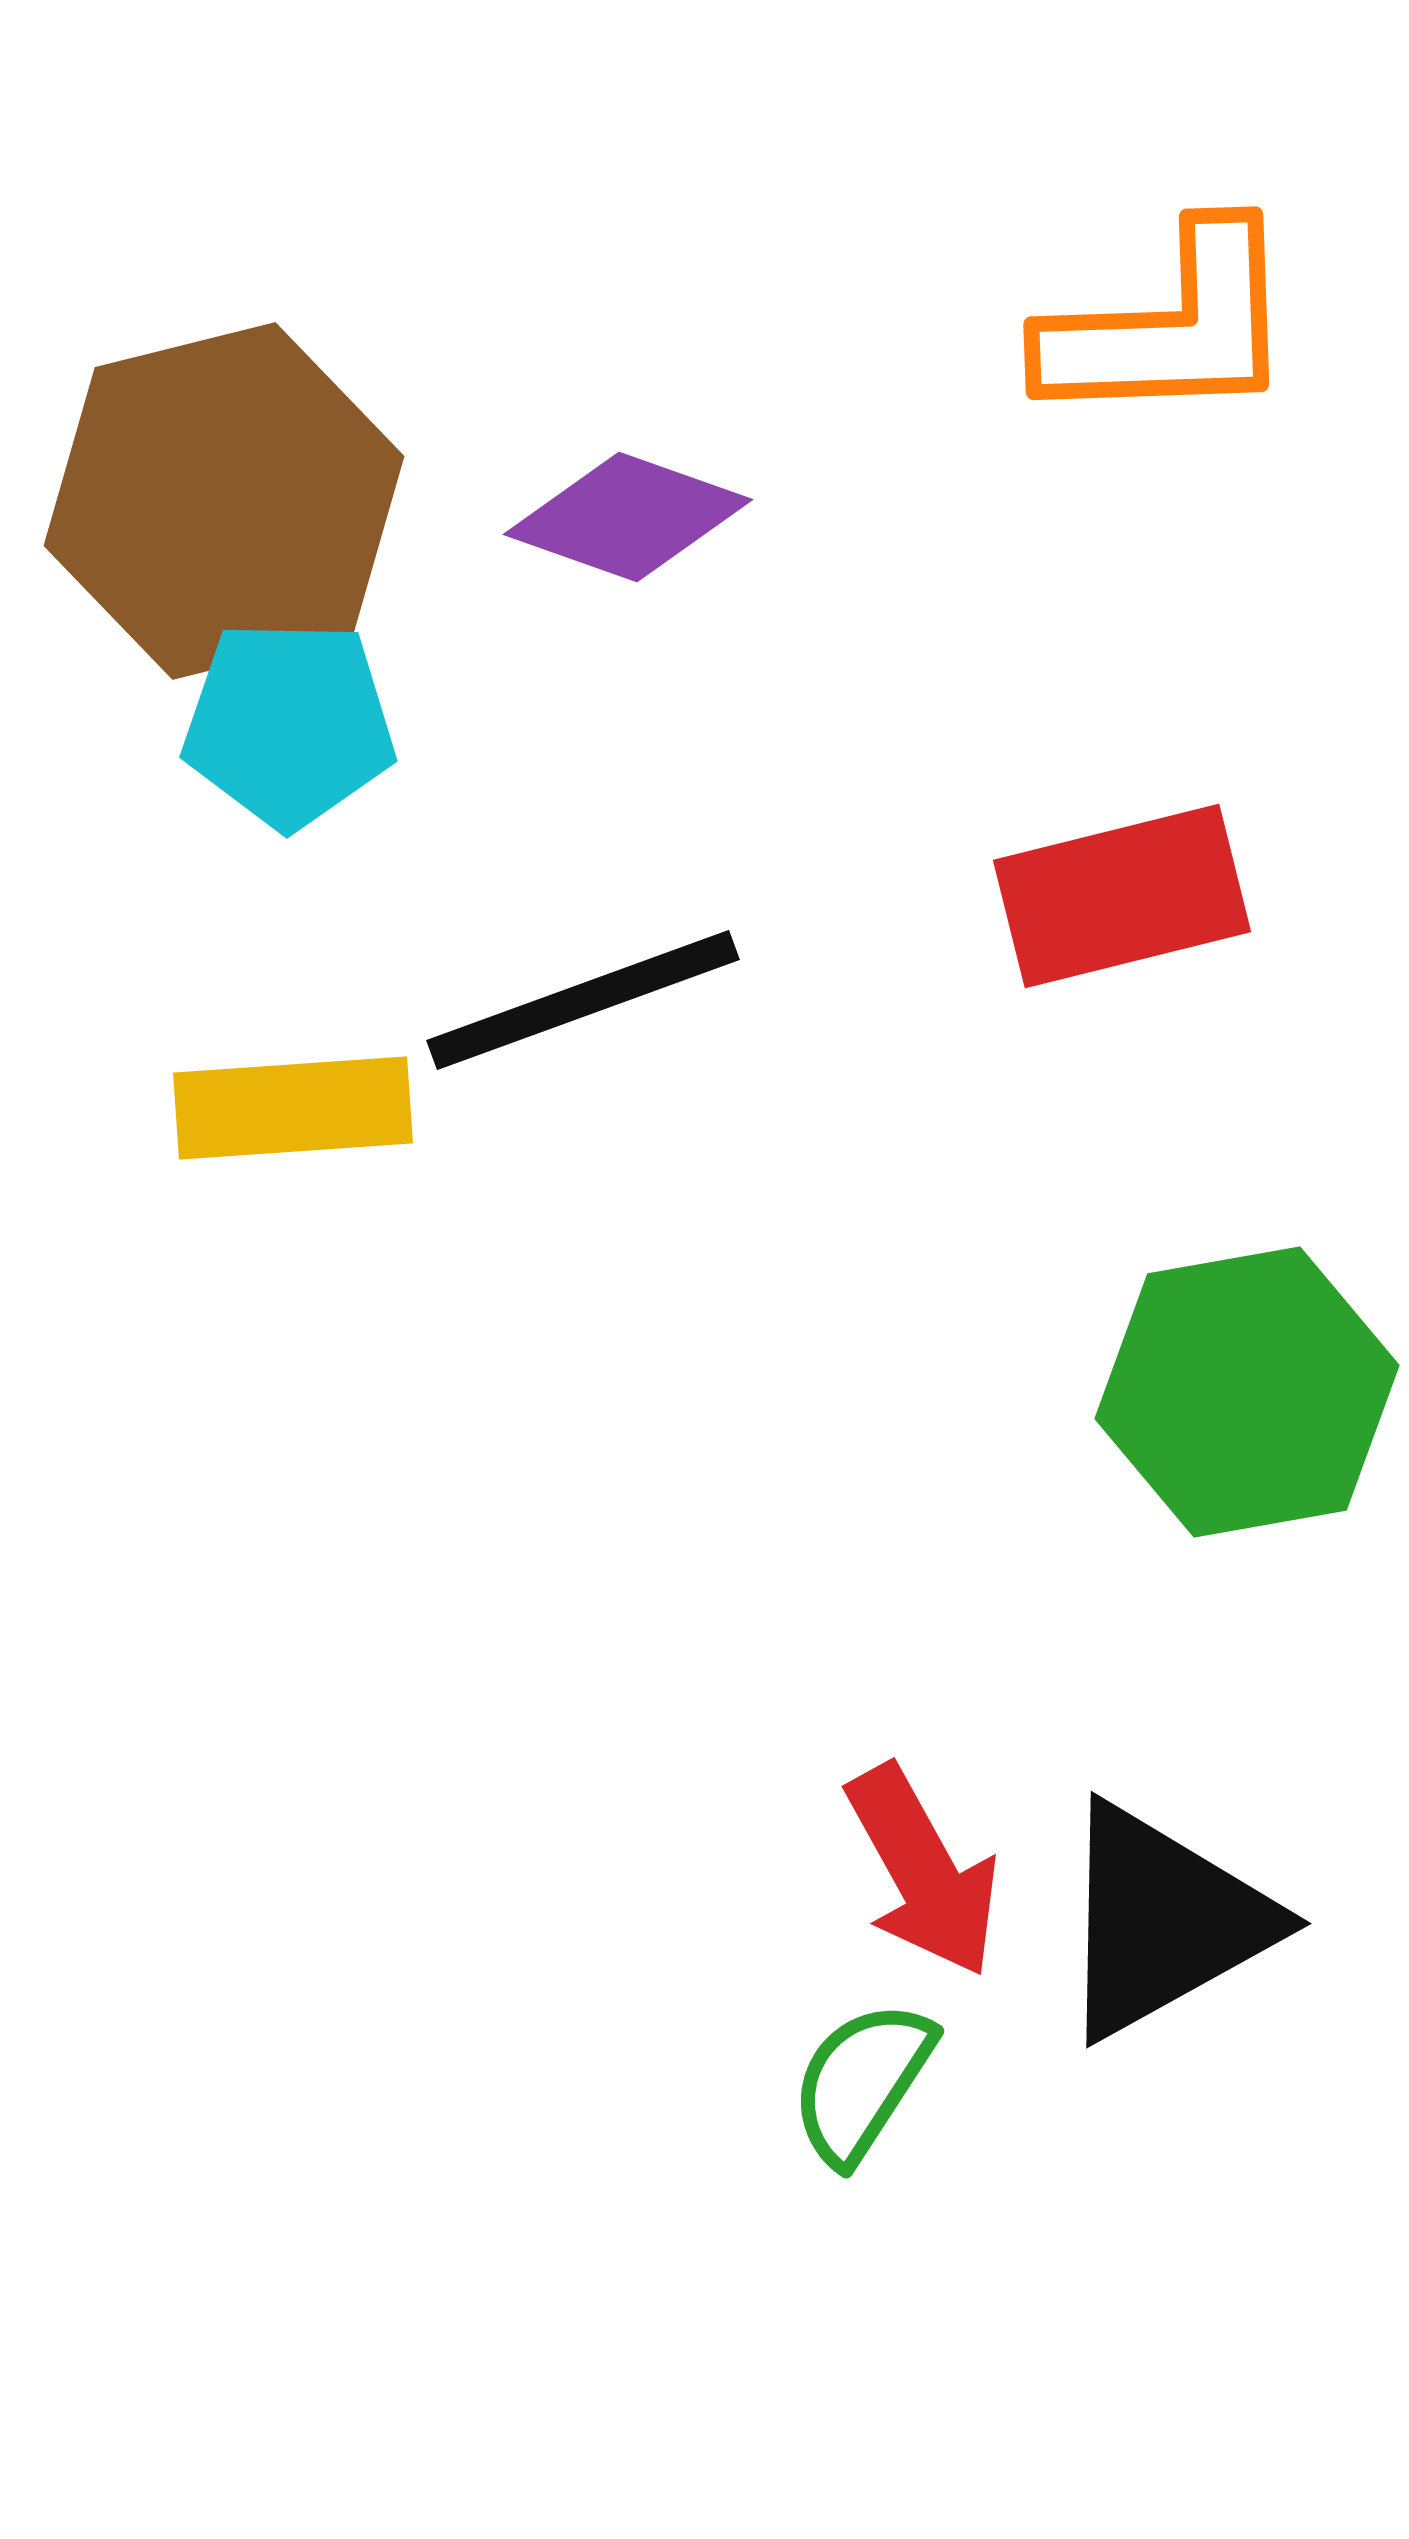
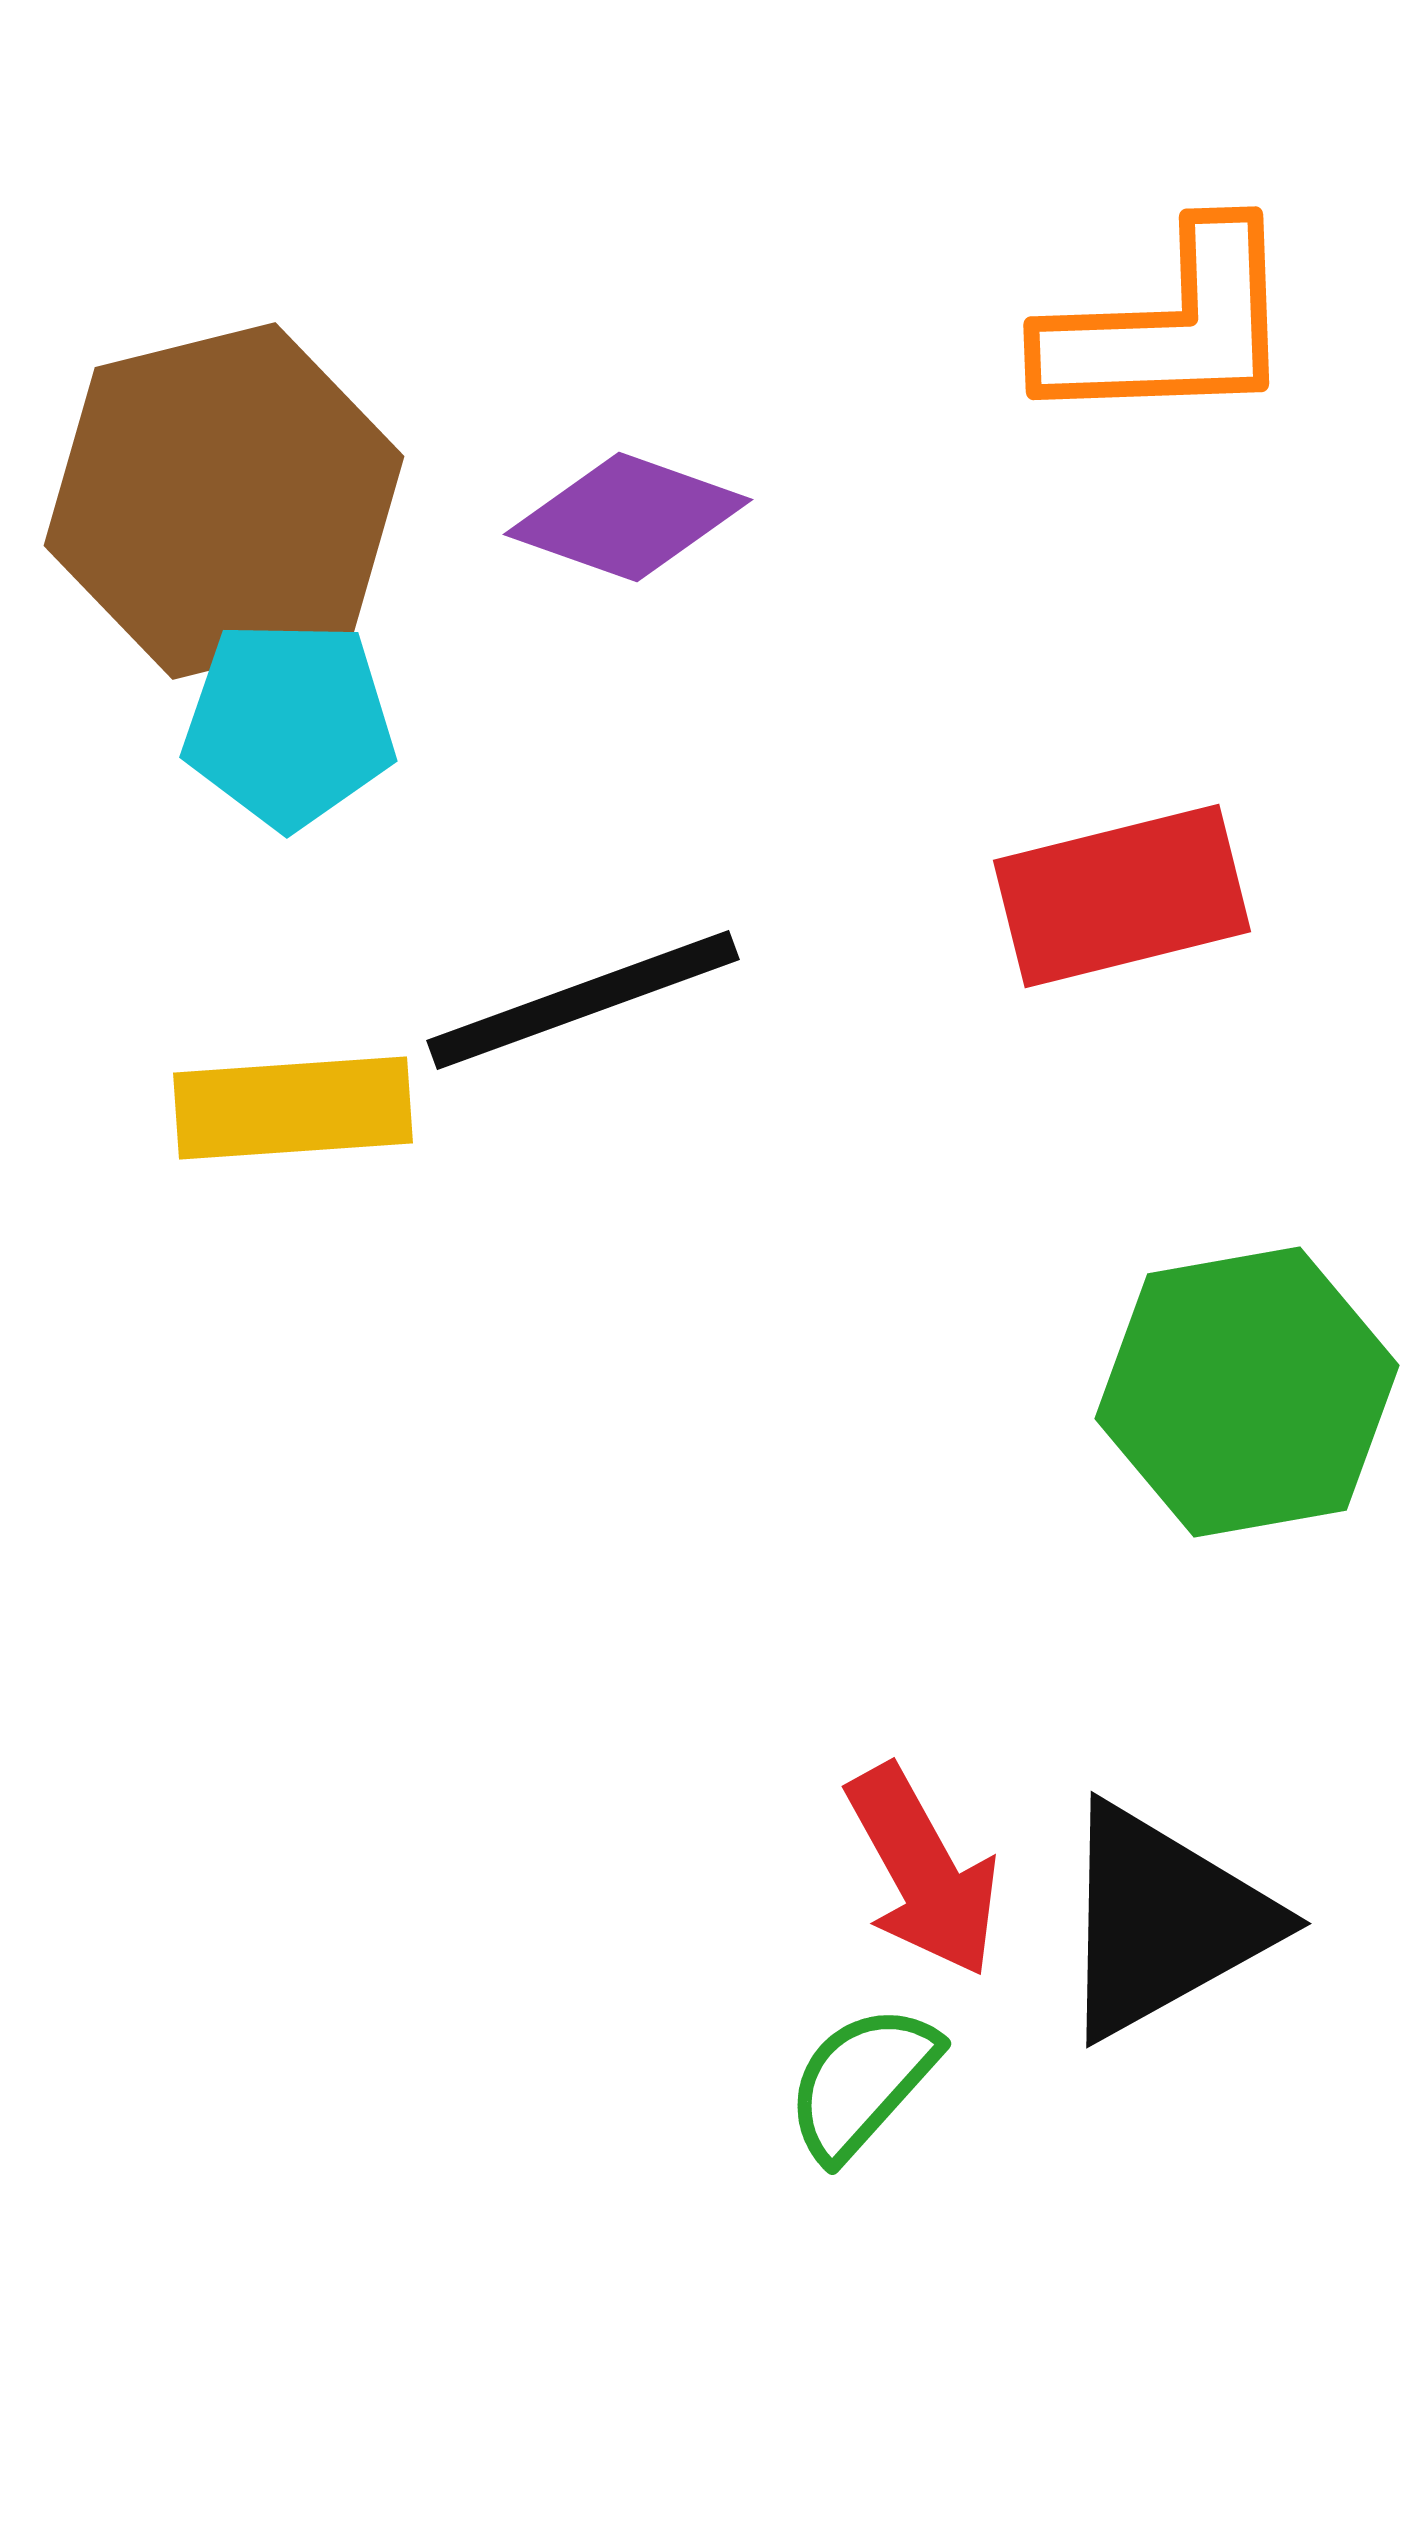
green semicircle: rotated 9 degrees clockwise
